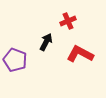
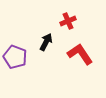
red L-shape: rotated 28 degrees clockwise
purple pentagon: moved 3 px up
